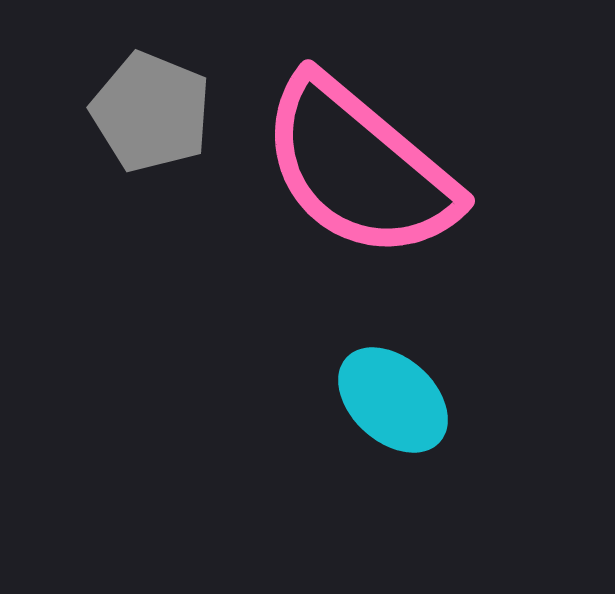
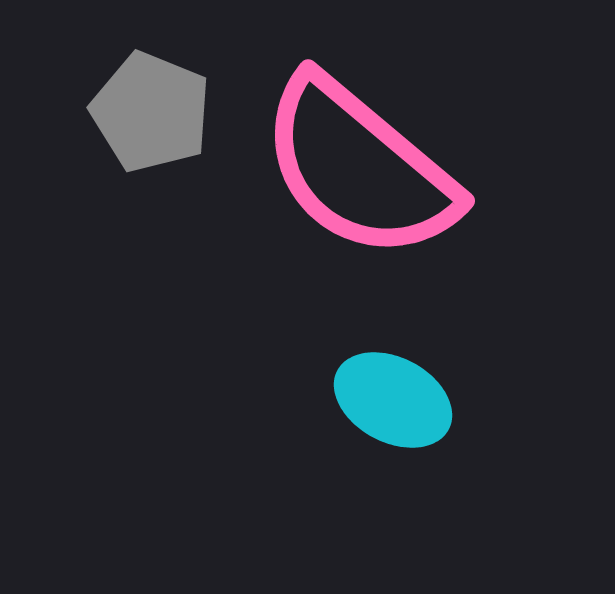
cyan ellipse: rotated 14 degrees counterclockwise
